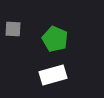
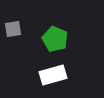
gray square: rotated 12 degrees counterclockwise
